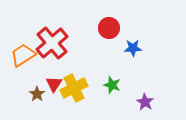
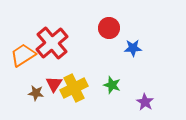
brown star: moved 1 px left, 1 px up; rotated 28 degrees counterclockwise
